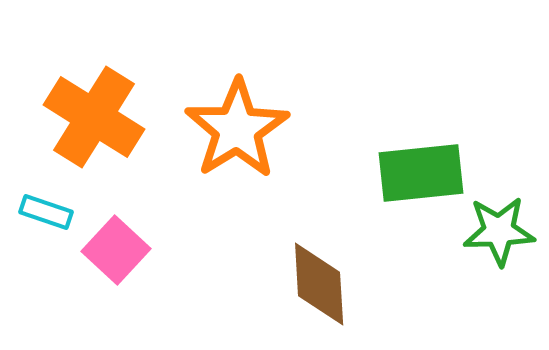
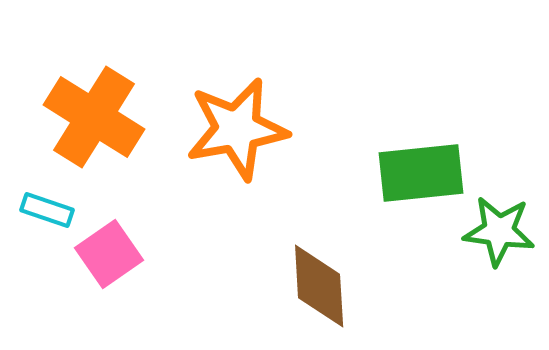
orange star: rotated 22 degrees clockwise
cyan rectangle: moved 1 px right, 2 px up
green star: rotated 10 degrees clockwise
pink square: moved 7 px left, 4 px down; rotated 12 degrees clockwise
brown diamond: moved 2 px down
